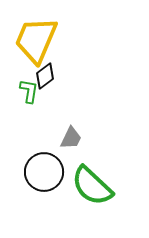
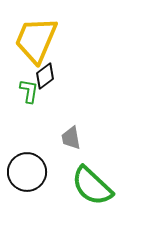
gray trapezoid: rotated 145 degrees clockwise
black circle: moved 17 px left
